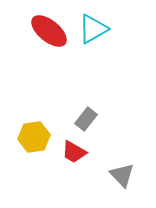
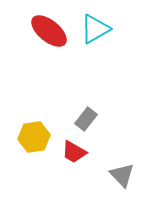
cyan triangle: moved 2 px right
